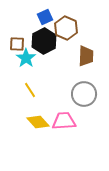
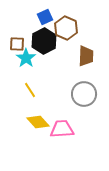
pink trapezoid: moved 2 px left, 8 px down
